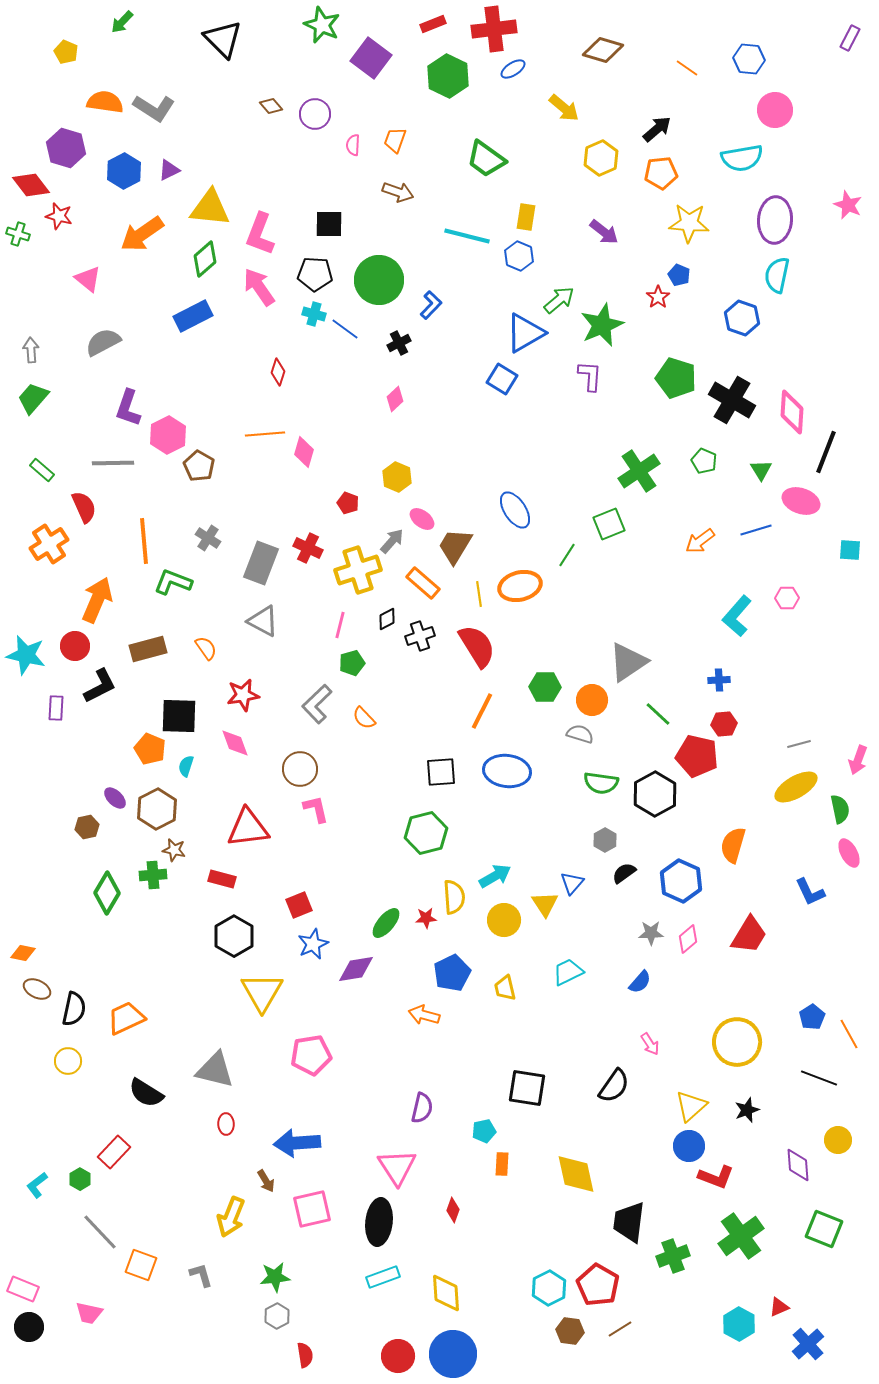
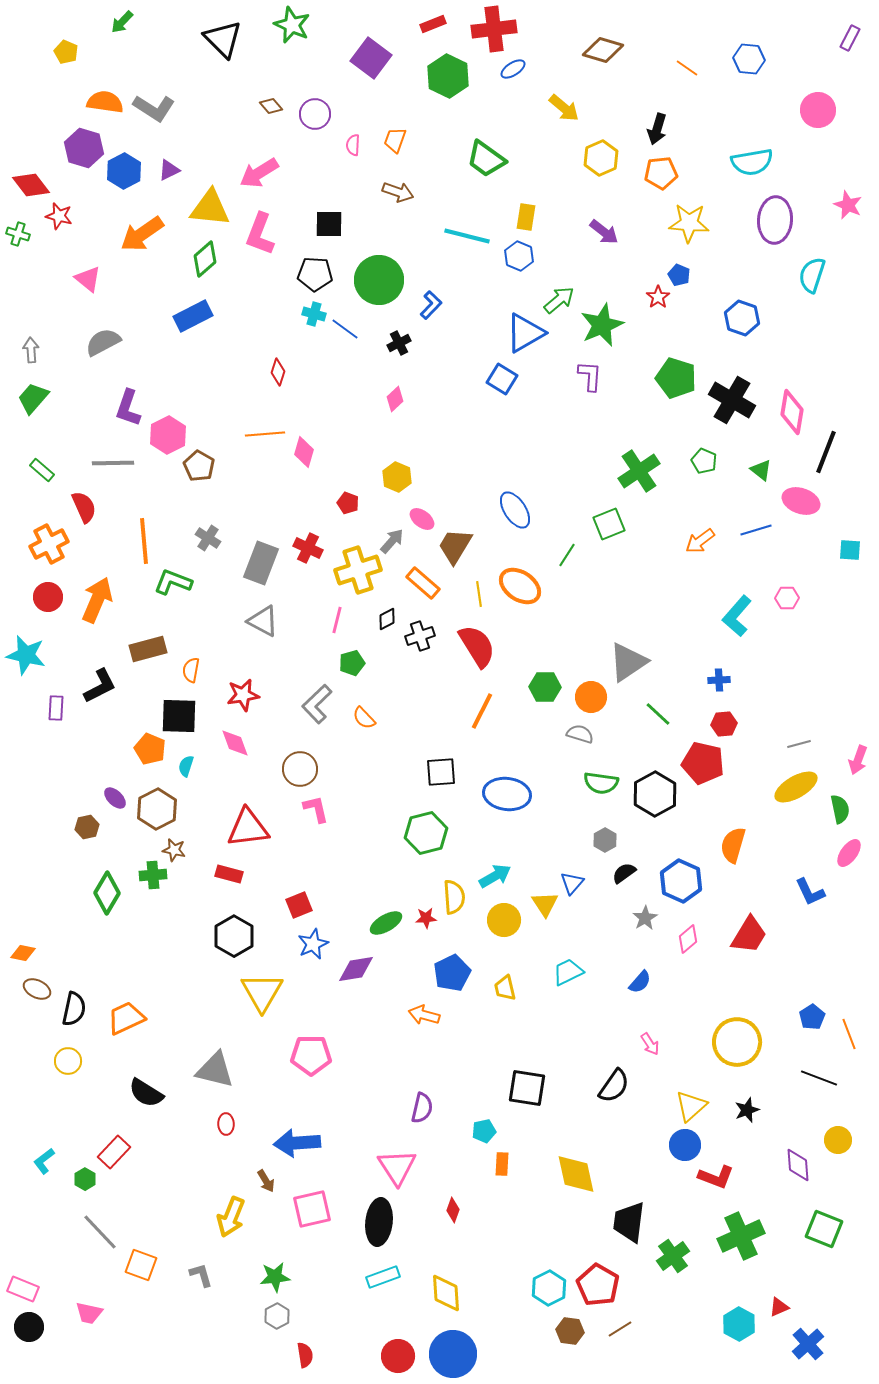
green star at (322, 25): moved 30 px left
pink circle at (775, 110): moved 43 px right
black arrow at (657, 129): rotated 148 degrees clockwise
purple hexagon at (66, 148): moved 18 px right
cyan semicircle at (742, 158): moved 10 px right, 4 px down
cyan semicircle at (777, 275): moved 35 px right; rotated 6 degrees clockwise
pink arrow at (259, 287): moved 114 px up; rotated 87 degrees counterclockwise
pink diamond at (792, 412): rotated 6 degrees clockwise
green triangle at (761, 470): rotated 20 degrees counterclockwise
orange cross at (49, 544): rotated 6 degrees clockwise
orange ellipse at (520, 586): rotated 48 degrees clockwise
pink line at (340, 625): moved 3 px left, 5 px up
red circle at (75, 646): moved 27 px left, 49 px up
orange semicircle at (206, 648): moved 15 px left, 22 px down; rotated 135 degrees counterclockwise
orange circle at (592, 700): moved 1 px left, 3 px up
red pentagon at (697, 756): moved 6 px right, 7 px down
blue ellipse at (507, 771): moved 23 px down
pink ellipse at (849, 853): rotated 64 degrees clockwise
red rectangle at (222, 879): moved 7 px right, 5 px up
green ellipse at (386, 923): rotated 20 degrees clockwise
gray star at (651, 933): moved 6 px left, 15 px up; rotated 30 degrees counterclockwise
orange line at (849, 1034): rotated 8 degrees clockwise
pink pentagon at (311, 1055): rotated 9 degrees clockwise
blue circle at (689, 1146): moved 4 px left, 1 px up
green hexagon at (80, 1179): moved 5 px right
cyan L-shape at (37, 1185): moved 7 px right, 24 px up
green cross at (741, 1236): rotated 12 degrees clockwise
green cross at (673, 1256): rotated 16 degrees counterclockwise
